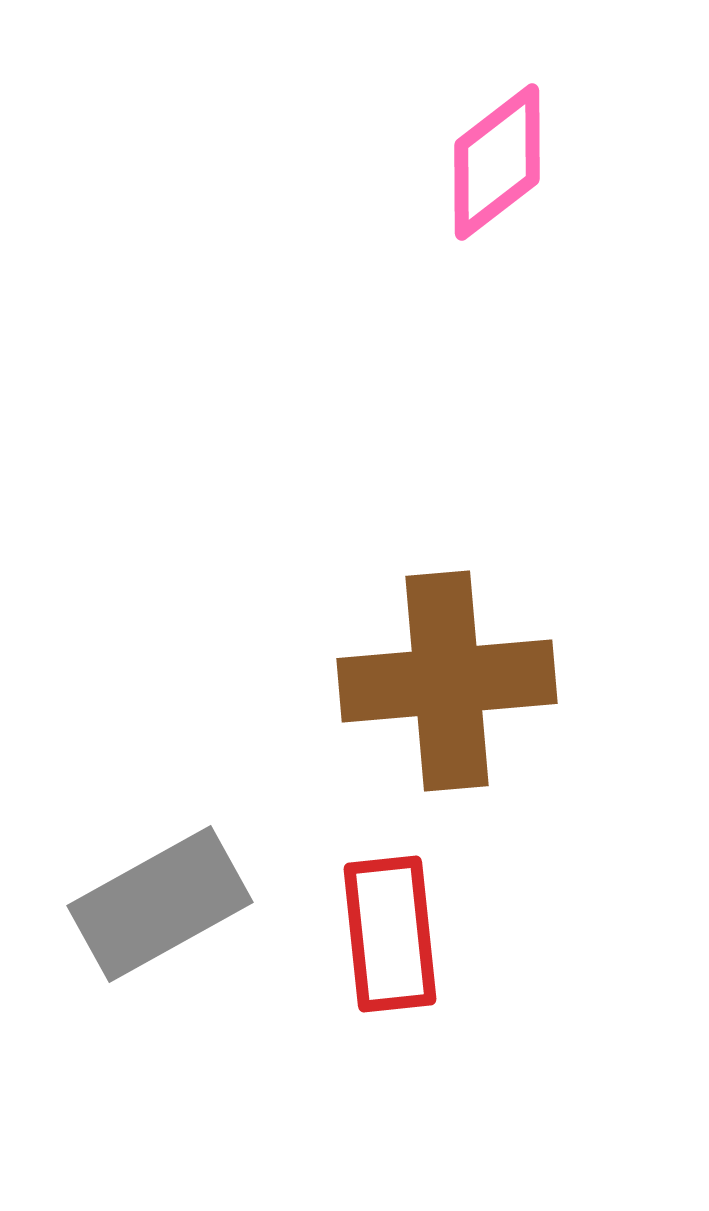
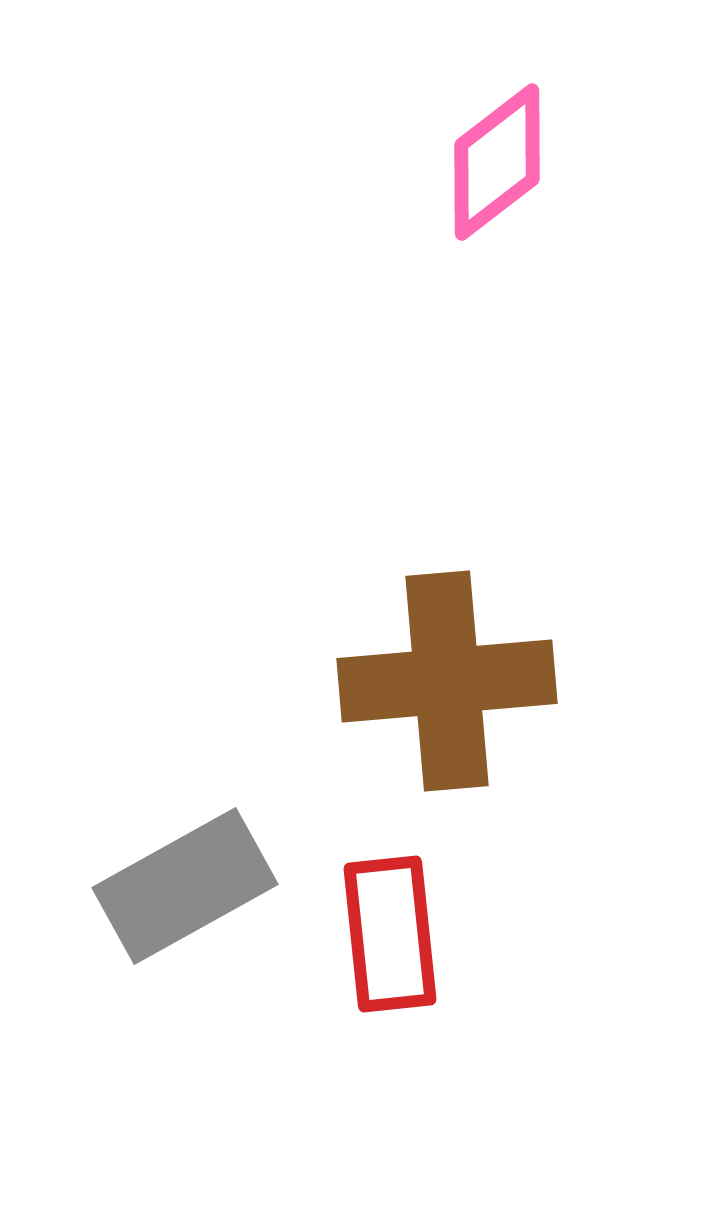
gray rectangle: moved 25 px right, 18 px up
